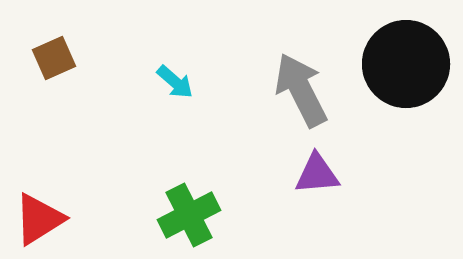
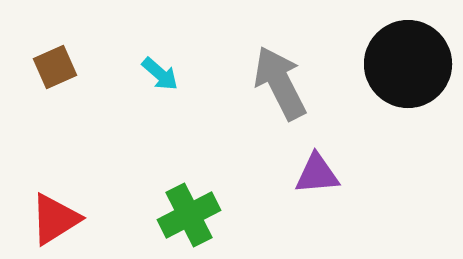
brown square: moved 1 px right, 9 px down
black circle: moved 2 px right
cyan arrow: moved 15 px left, 8 px up
gray arrow: moved 21 px left, 7 px up
red triangle: moved 16 px right
